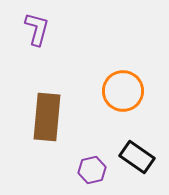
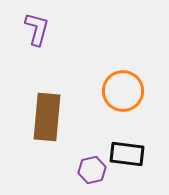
black rectangle: moved 10 px left, 3 px up; rotated 28 degrees counterclockwise
